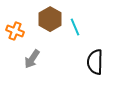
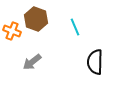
brown hexagon: moved 14 px left; rotated 10 degrees counterclockwise
orange cross: moved 3 px left
gray arrow: moved 3 px down; rotated 18 degrees clockwise
